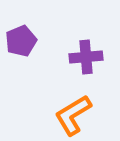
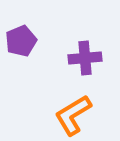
purple cross: moved 1 px left, 1 px down
